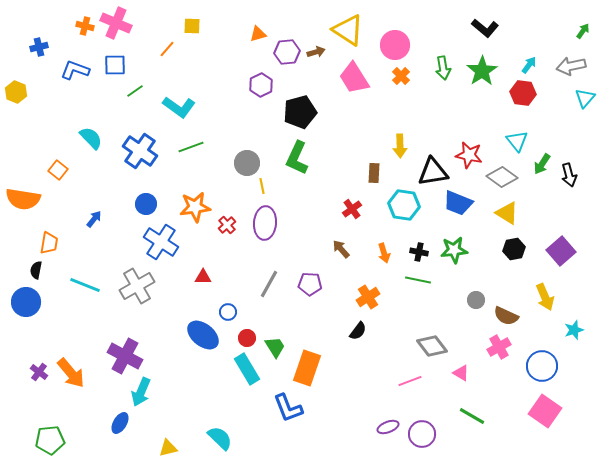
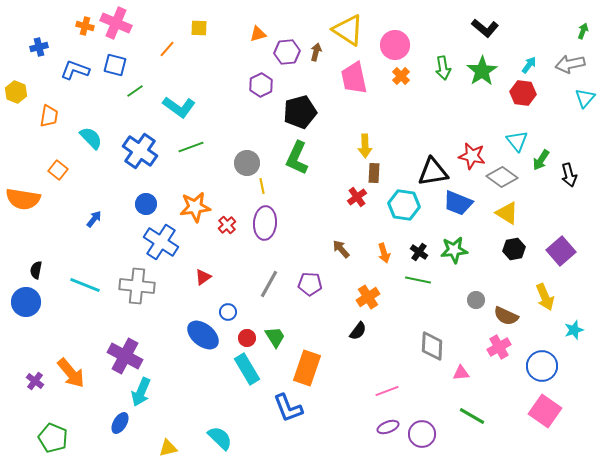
yellow square at (192, 26): moved 7 px right, 2 px down
green arrow at (583, 31): rotated 14 degrees counterclockwise
brown arrow at (316, 52): rotated 60 degrees counterclockwise
blue square at (115, 65): rotated 15 degrees clockwise
gray arrow at (571, 66): moved 1 px left, 2 px up
pink trapezoid at (354, 78): rotated 20 degrees clockwise
yellow arrow at (400, 146): moved 35 px left
red star at (469, 155): moved 3 px right, 1 px down
green arrow at (542, 164): moved 1 px left, 4 px up
red cross at (352, 209): moved 5 px right, 12 px up
orange trapezoid at (49, 243): moved 127 px up
black cross at (419, 252): rotated 24 degrees clockwise
red triangle at (203, 277): rotated 36 degrees counterclockwise
gray cross at (137, 286): rotated 36 degrees clockwise
gray diamond at (432, 346): rotated 40 degrees clockwise
green trapezoid at (275, 347): moved 10 px up
purple cross at (39, 372): moved 4 px left, 9 px down
pink triangle at (461, 373): rotated 36 degrees counterclockwise
pink line at (410, 381): moved 23 px left, 10 px down
green pentagon at (50, 440): moved 3 px right, 2 px up; rotated 28 degrees clockwise
